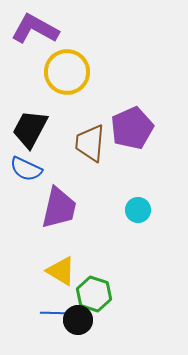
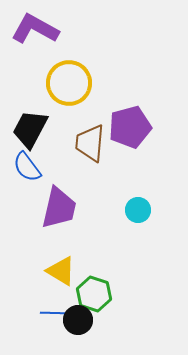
yellow circle: moved 2 px right, 11 px down
purple pentagon: moved 2 px left, 1 px up; rotated 9 degrees clockwise
blue semicircle: moved 1 px right, 2 px up; rotated 28 degrees clockwise
